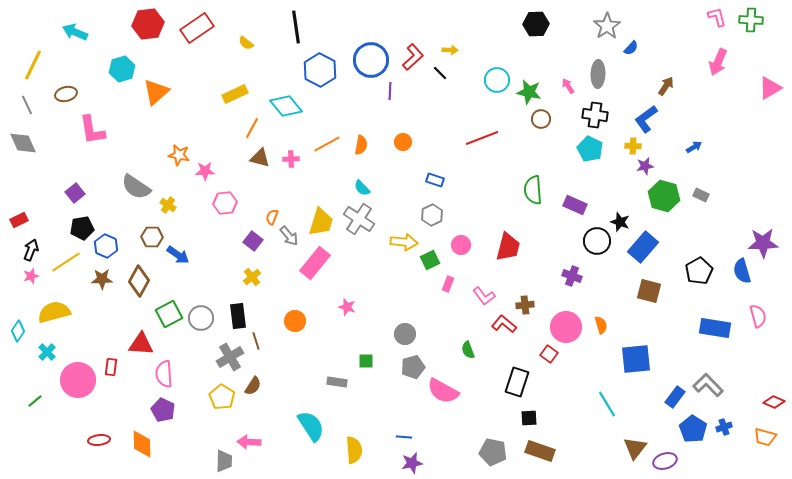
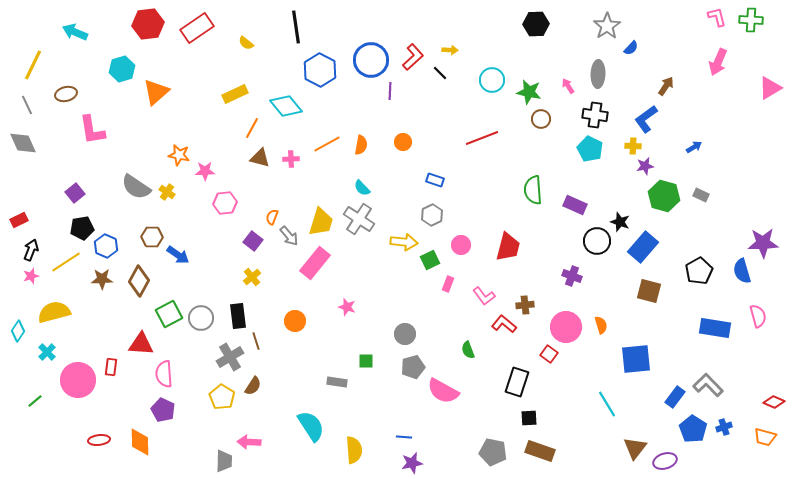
cyan circle at (497, 80): moved 5 px left
yellow cross at (168, 205): moved 1 px left, 13 px up
orange diamond at (142, 444): moved 2 px left, 2 px up
